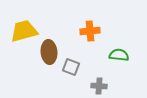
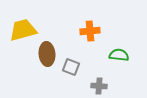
yellow trapezoid: moved 1 px left, 1 px up
brown ellipse: moved 2 px left, 2 px down
